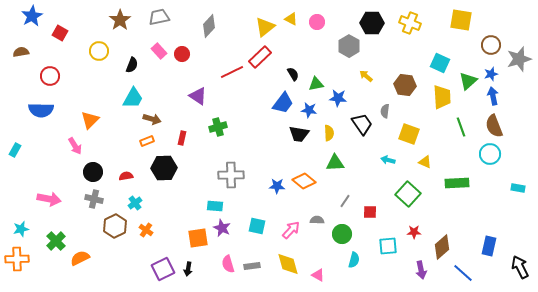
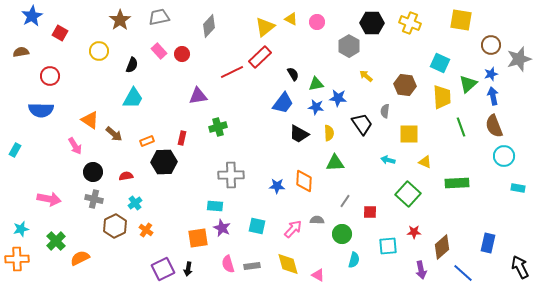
green triangle at (468, 81): moved 3 px down
purple triangle at (198, 96): rotated 42 degrees counterclockwise
blue star at (309, 110): moved 7 px right, 3 px up
brown arrow at (152, 119): moved 38 px left, 15 px down; rotated 24 degrees clockwise
orange triangle at (90, 120): rotated 42 degrees counterclockwise
black trapezoid at (299, 134): rotated 20 degrees clockwise
yellow square at (409, 134): rotated 20 degrees counterclockwise
cyan circle at (490, 154): moved 14 px right, 2 px down
black hexagon at (164, 168): moved 6 px up
orange diamond at (304, 181): rotated 55 degrees clockwise
pink arrow at (291, 230): moved 2 px right, 1 px up
blue rectangle at (489, 246): moved 1 px left, 3 px up
